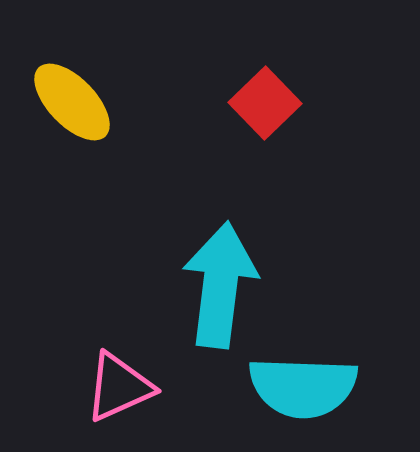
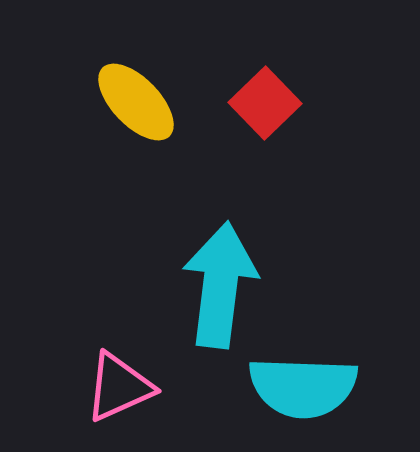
yellow ellipse: moved 64 px right
